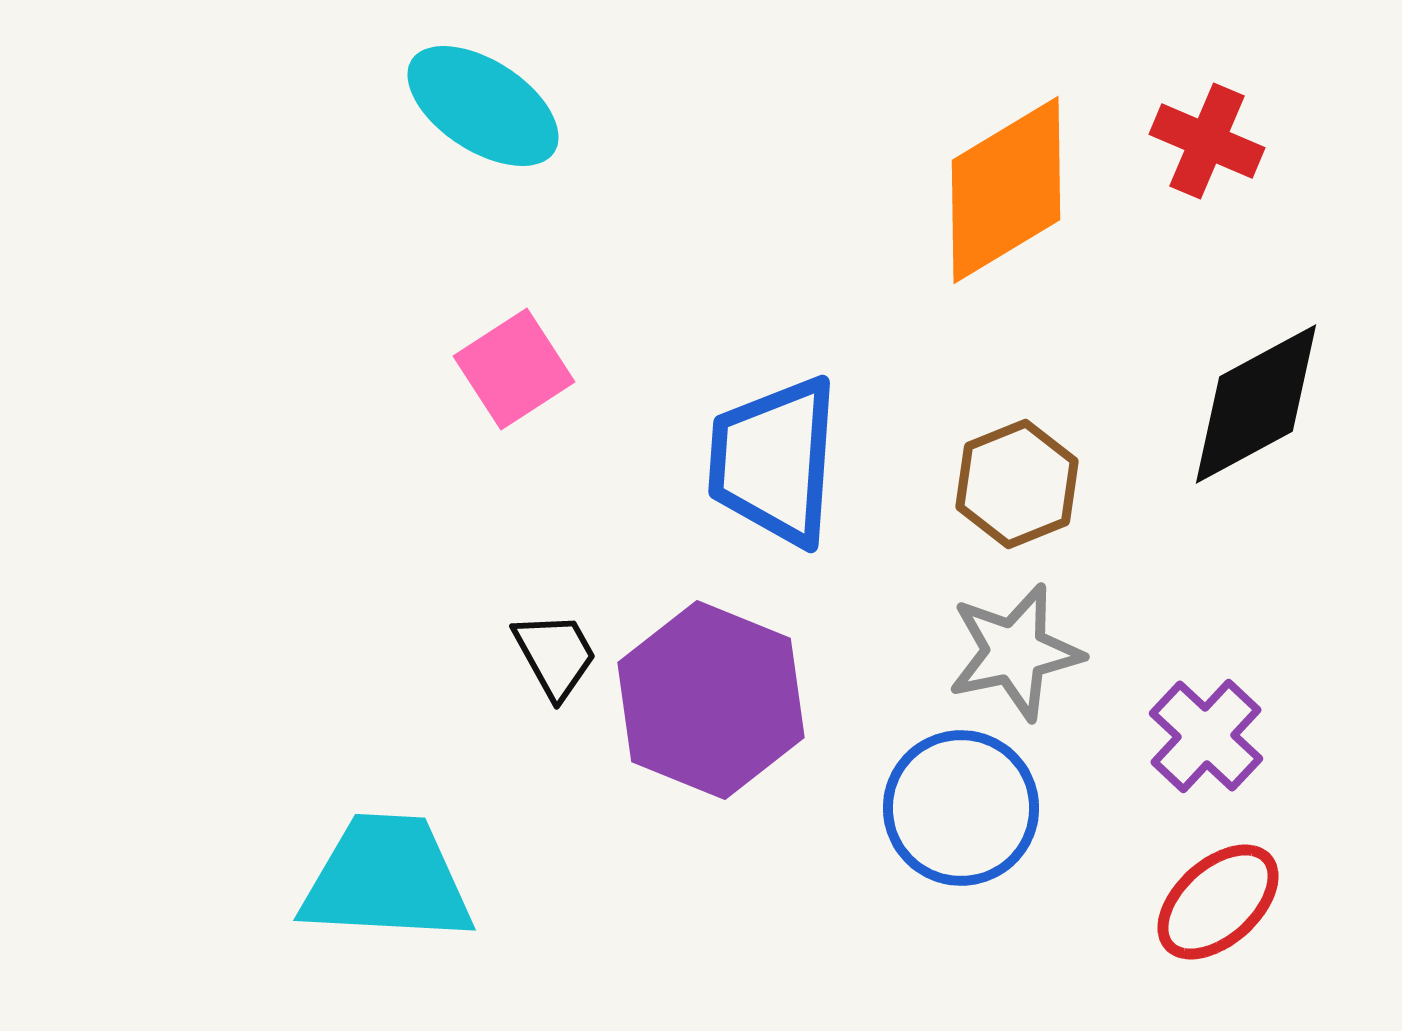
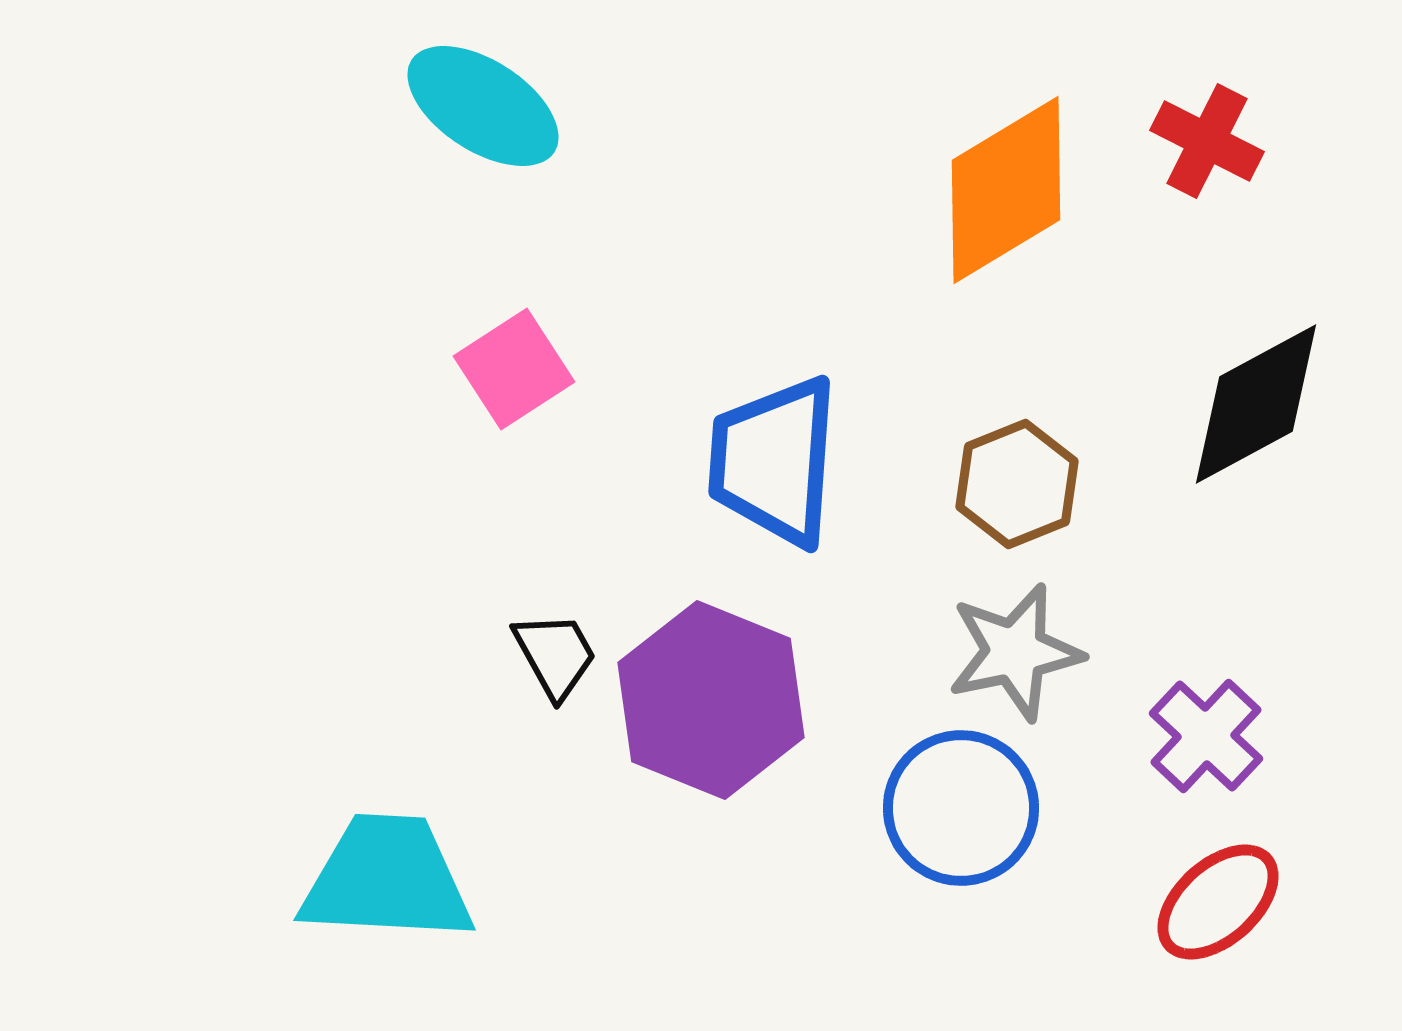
red cross: rotated 4 degrees clockwise
